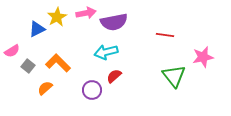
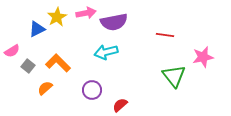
red semicircle: moved 6 px right, 29 px down
